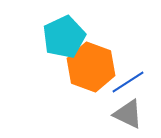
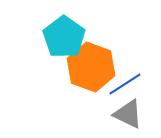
cyan pentagon: rotated 12 degrees counterclockwise
blue line: moved 3 px left, 2 px down
